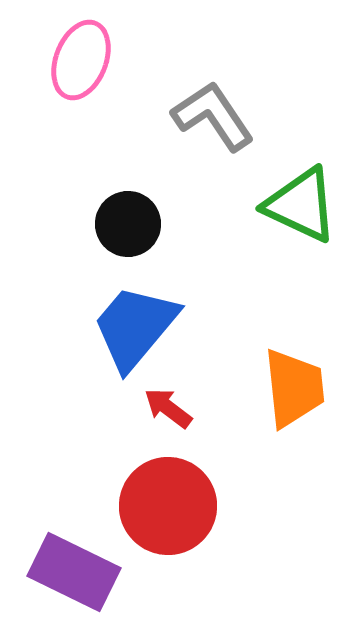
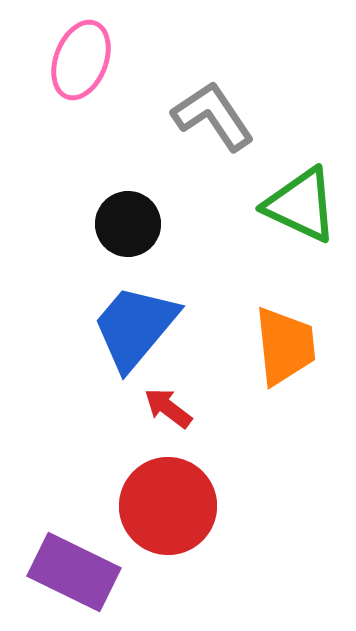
orange trapezoid: moved 9 px left, 42 px up
